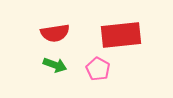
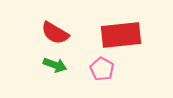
red semicircle: rotated 40 degrees clockwise
pink pentagon: moved 4 px right
